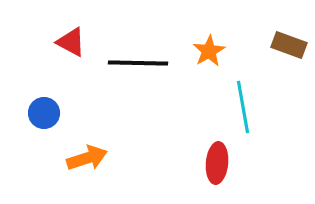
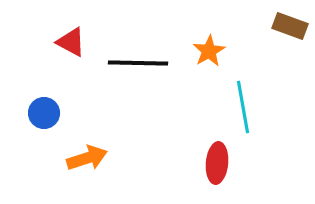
brown rectangle: moved 1 px right, 19 px up
